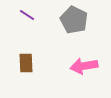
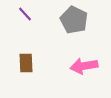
purple line: moved 2 px left, 1 px up; rotated 14 degrees clockwise
